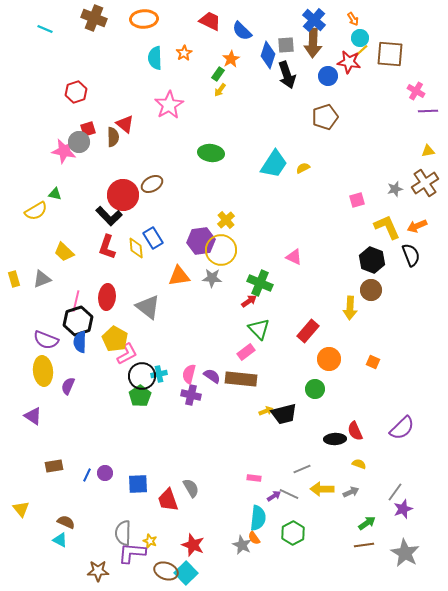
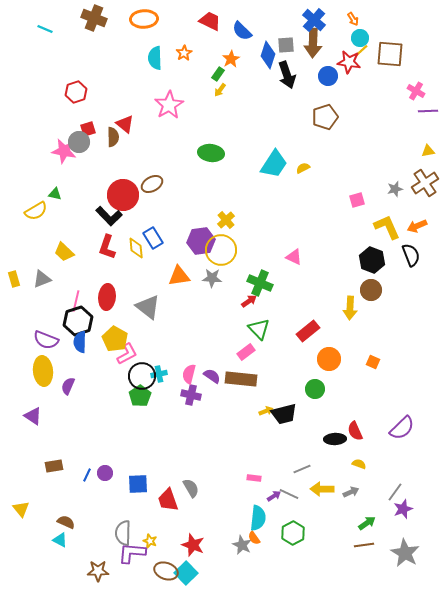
red rectangle at (308, 331): rotated 10 degrees clockwise
